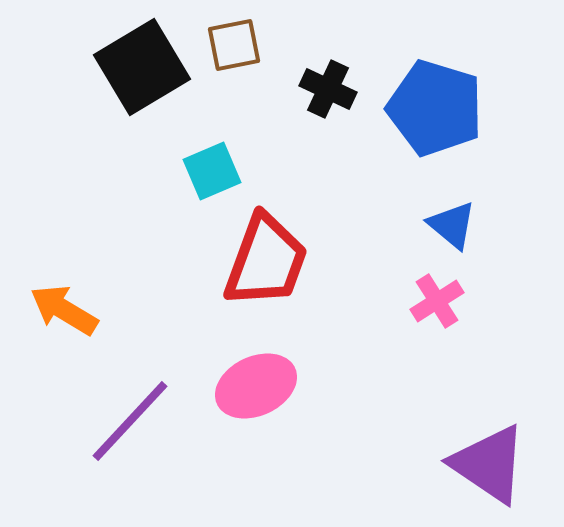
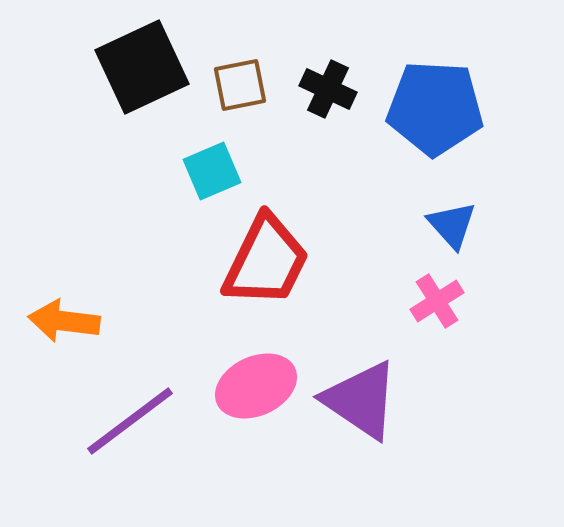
brown square: moved 6 px right, 40 px down
black square: rotated 6 degrees clockwise
blue pentagon: rotated 14 degrees counterclockwise
blue triangle: rotated 8 degrees clockwise
red trapezoid: rotated 6 degrees clockwise
orange arrow: moved 11 px down; rotated 24 degrees counterclockwise
purple line: rotated 10 degrees clockwise
purple triangle: moved 128 px left, 64 px up
